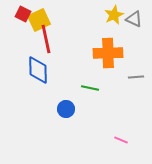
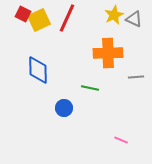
red line: moved 21 px right, 21 px up; rotated 36 degrees clockwise
blue circle: moved 2 px left, 1 px up
